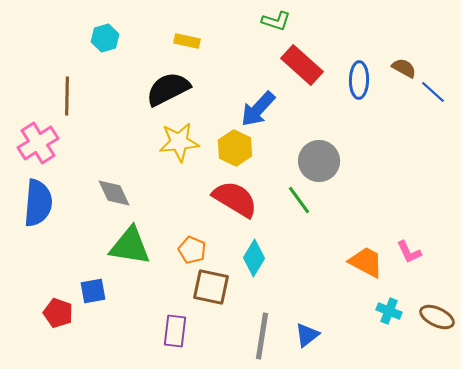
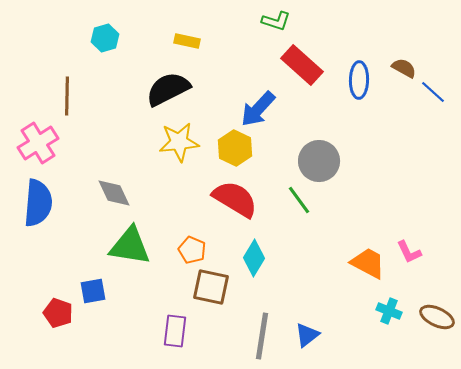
orange trapezoid: moved 2 px right, 1 px down
